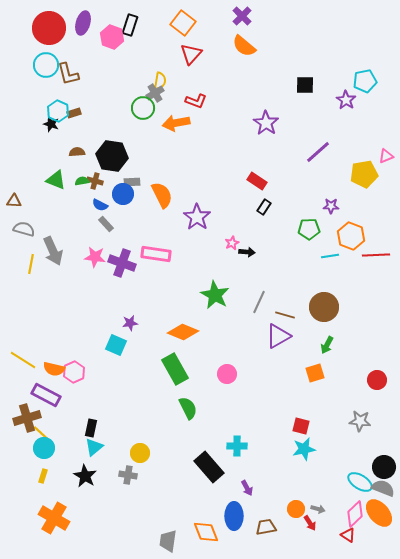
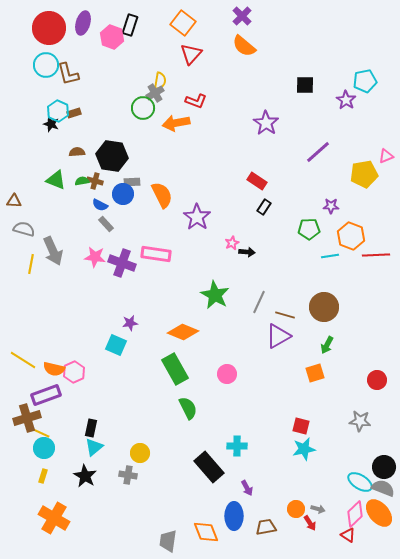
purple rectangle at (46, 395): rotated 48 degrees counterclockwise
yellow line at (41, 433): rotated 18 degrees counterclockwise
